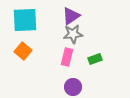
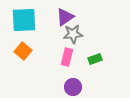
purple triangle: moved 6 px left, 1 px down
cyan square: moved 1 px left
